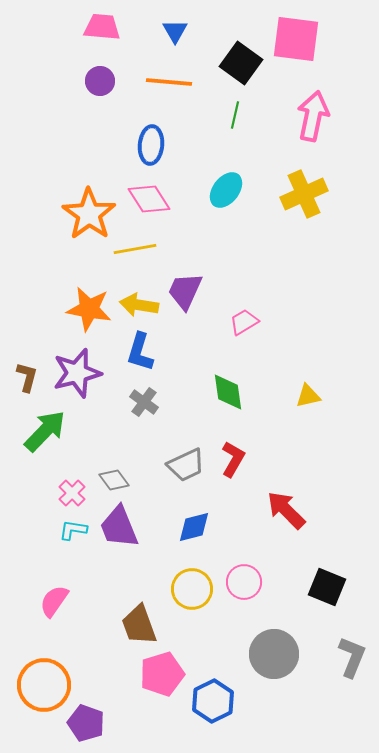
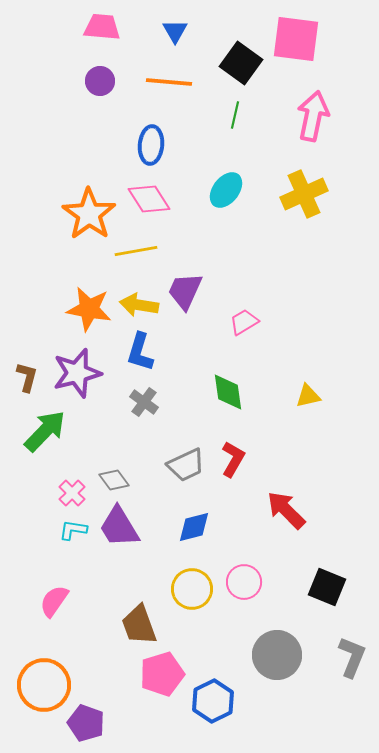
yellow line at (135, 249): moved 1 px right, 2 px down
purple trapezoid at (119, 527): rotated 9 degrees counterclockwise
gray circle at (274, 654): moved 3 px right, 1 px down
